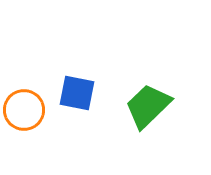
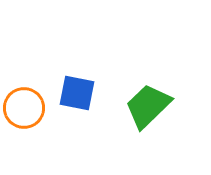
orange circle: moved 2 px up
